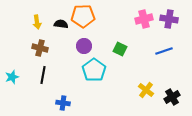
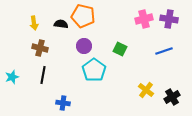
orange pentagon: rotated 15 degrees clockwise
yellow arrow: moved 3 px left, 1 px down
